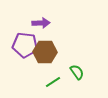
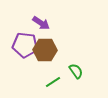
purple arrow: rotated 36 degrees clockwise
brown hexagon: moved 2 px up
green semicircle: moved 1 px left, 1 px up
